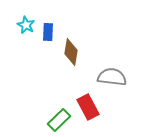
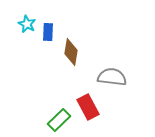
cyan star: moved 1 px right, 1 px up
